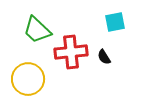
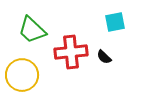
green trapezoid: moved 5 px left
black semicircle: rotated 14 degrees counterclockwise
yellow circle: moved 6 px left, 4 px up
